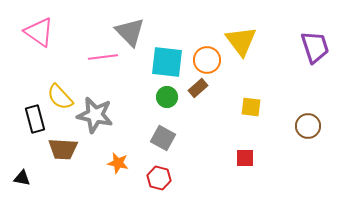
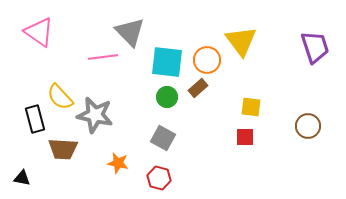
red square: moved 21 px up
